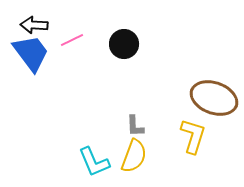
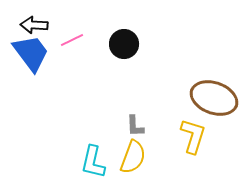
yellow semicircle: moved 1 px left, 1 px down
cyan L-shape: moved 1 px left; rotated 36 degrees clockwise
